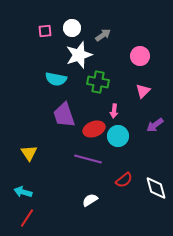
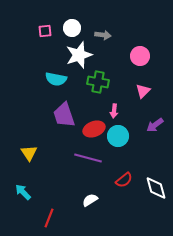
gray arrow: rotated 42 degrees clockwise
purple line: moved 1 px up
cyan arrow: rotated 30 degrees clockwise
red line: moved 22 px right; rotated 12 degrees counterclockwise
